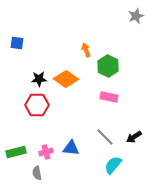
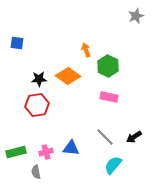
orange diamond: moved 2 px right, 3 px up
red hexagon: rotated 10 degrees counterclockwise
gray semicircle: moved 1 px left, 1 px up
